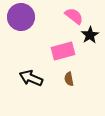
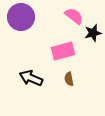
black star: moved 3 px right, 2 px up; rotated 18 degrees clockwise
